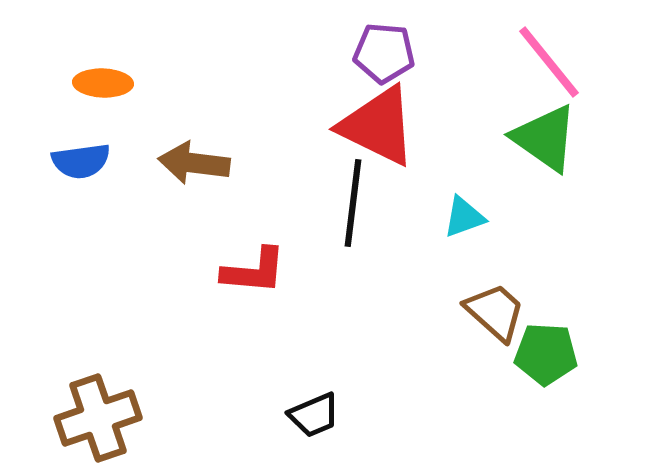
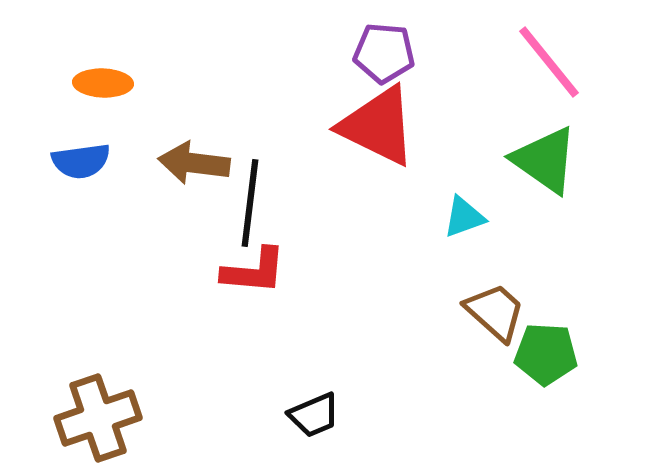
green triangle: moved 22 px down
black line: moved 103 px left
